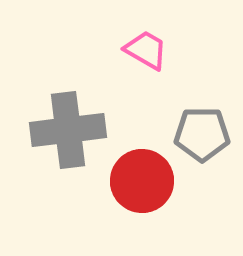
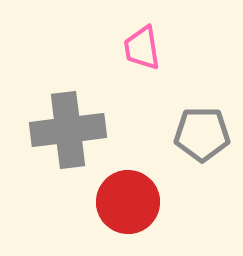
pink trapezoid: moved 4 px left, 2 px up; rotated 129 degrees counterclockwise
red circle: moved 14 px left, 21 px down
